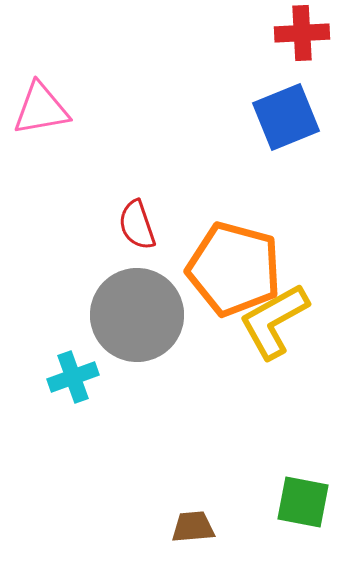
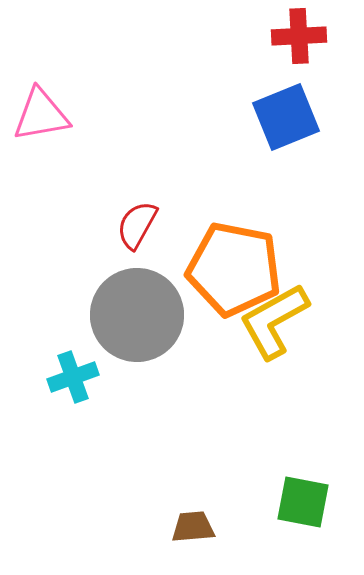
red cross: moved 3 px left, 3 px down
pink triangle: moved 6 px down
red semicircle: rotated 48 degrees clockwise
orange pentagon: rotated 4 degrees counterclockwise
